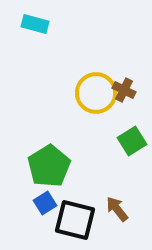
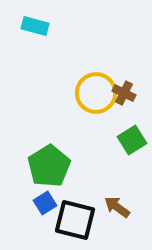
cyan rectangle: moved 2 px down
brown cross: moved 3 px down
green square: moved 1 px up
brown arrow: moved 2 px up; rotated 16 degrees counterclockwise
